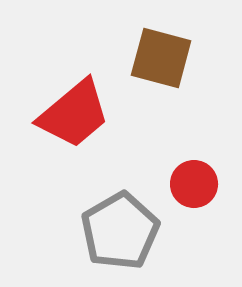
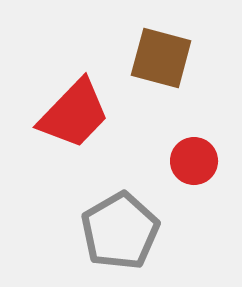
red trapezoid: rotated 6 degrees counterclockwise
red circle: moved 23 px up
